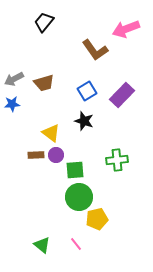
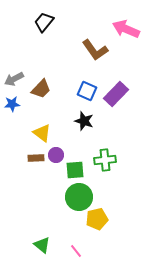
pink arrow: rotated 44 degrees clockwise
brown trapezoid: moved 3 px left, 6 px down; rotated 30 degrees counterclockwise
blue square: rotated 36 degrees counterclockwise
purple rectangle: moved 6 px left, 1 px up
yellow triangle: moved 9 px left
brown rectangle: moved 3 px down
green cross: moved 12 px left
pink line: moved 7 px down
